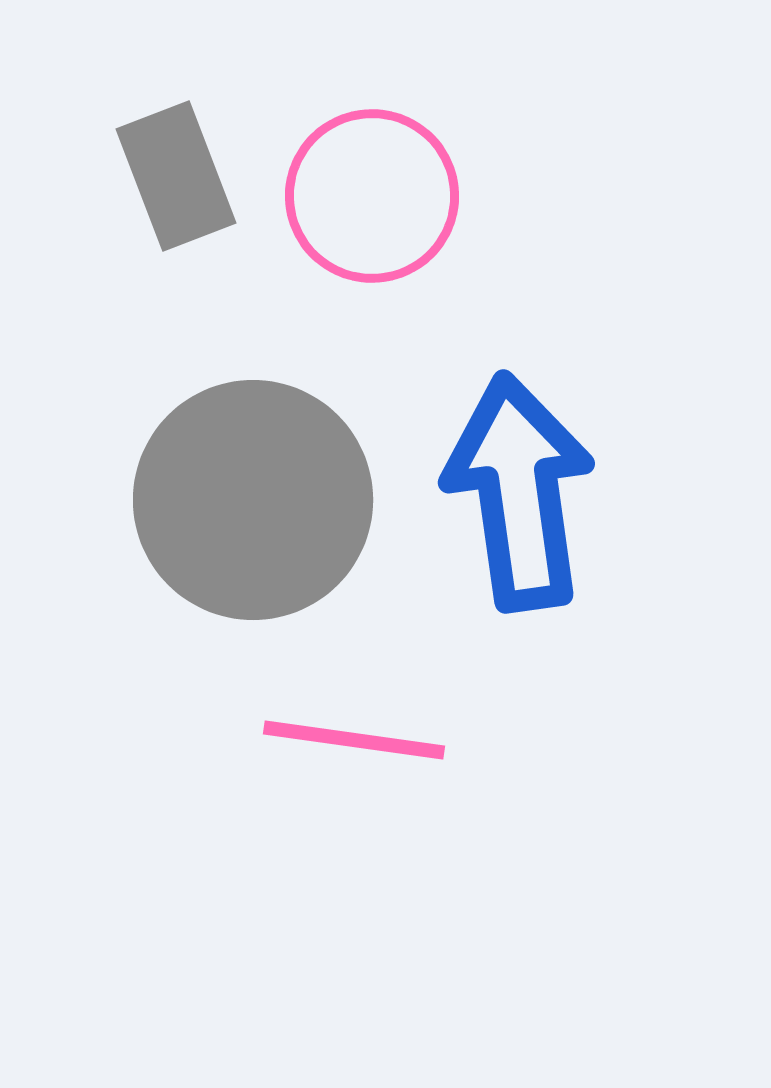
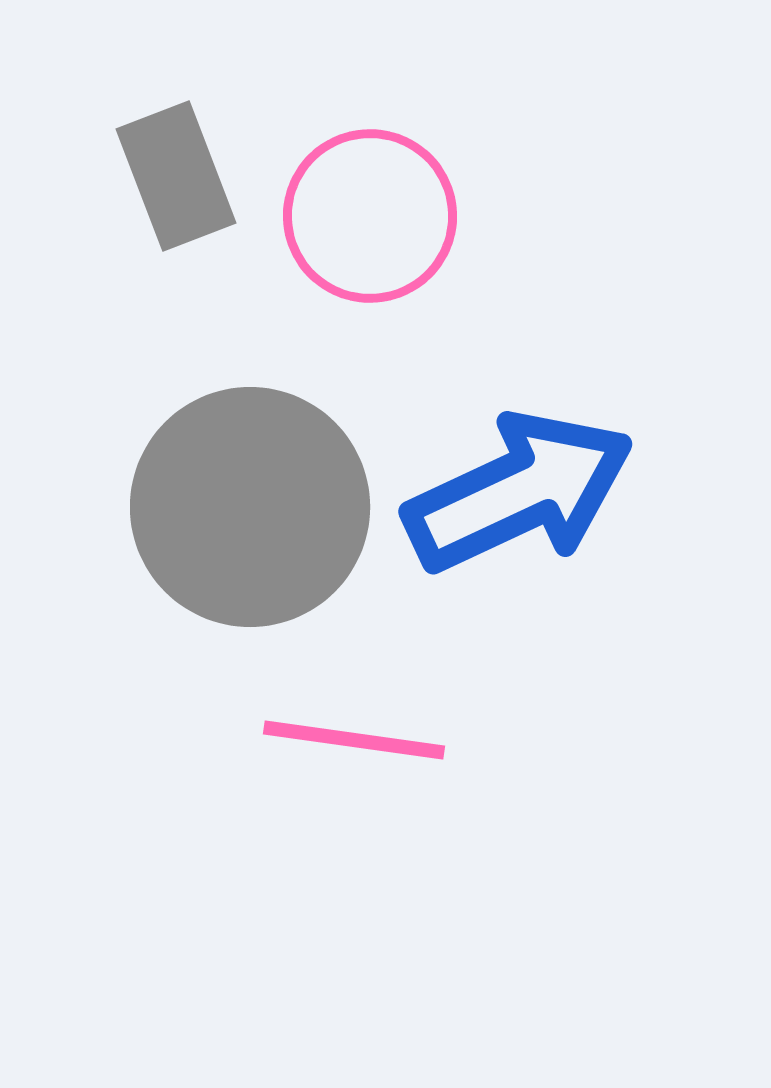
pink circle: moved 2 px left, 20 px down
blue arrow: rotated 73 degrees clockwise
gray circle: moved 3 px left, 7 px down
